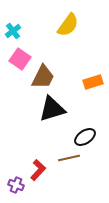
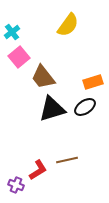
cyan cross: moved 1 px left, 1 px down
pink square: moved 1 px left, 2 px up; rotated 15 degrees clockwise
brown trapezoid: rotated 116 degrees clockwise
black ellipse: moved 30 px up
brown line: moved 2 px left, 2 px down
red L-shape: rotated 15 degrees clockwise
